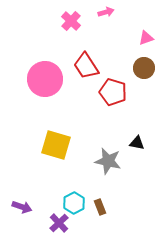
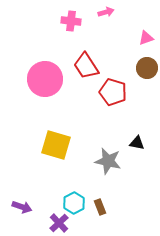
pink cross: rotated 36 degrees counterclockwise
brown circle: moved 3 px right
